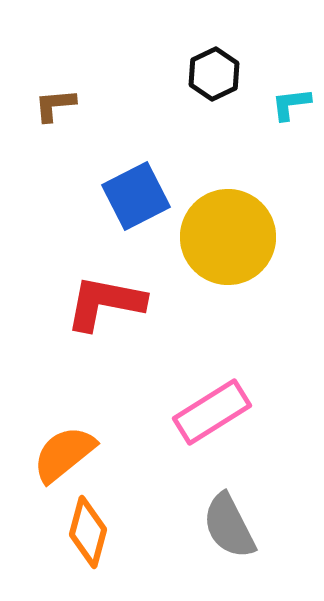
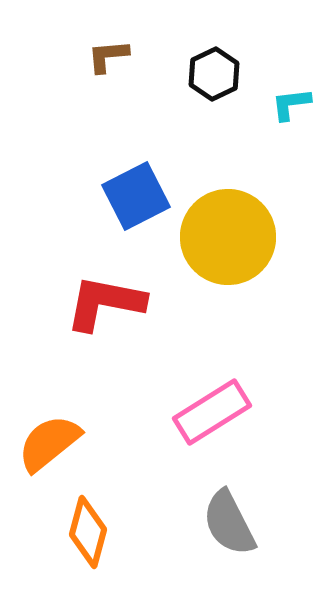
brown L-shape: moved 53 px right, 49 px up
orange semicircle: moved 15 px left, 11 px up
gray semicircle: moved 3 px up
